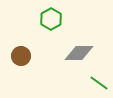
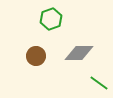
green hexagon: rotated 10 degrees clockwise
brown circle: moved 15 px right
